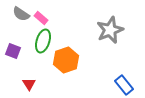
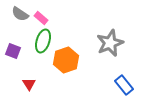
gray semicircle: moved 1 px left
gray star: moved 13 px down
